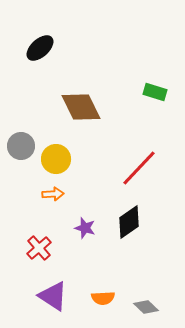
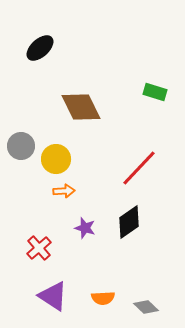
orange arrow: moved 11 px right, 3 px up
